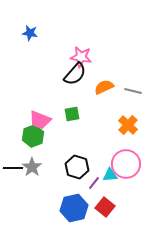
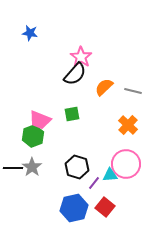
pink star: rotated 25 degrees clockwise
orange semicircle: rotated 18 degrees counterclockwise
